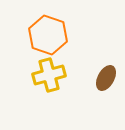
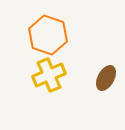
yellow cross: rotated 8 degrees counterclockwise
